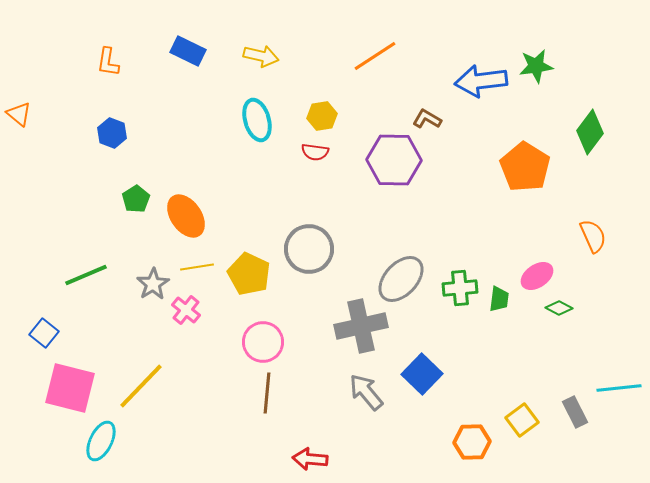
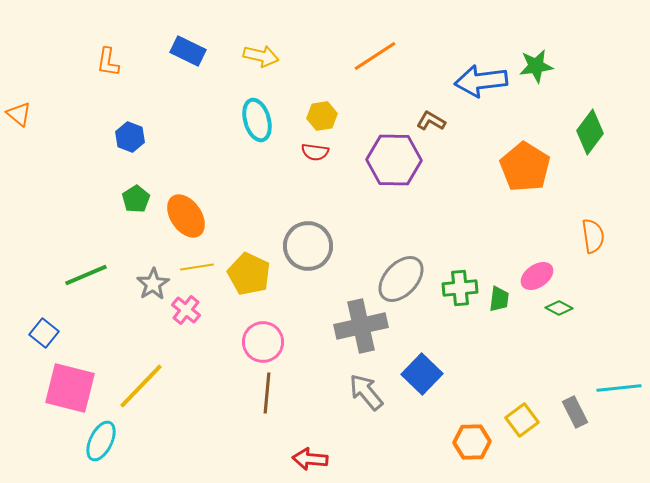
brown L-shape at (427, 119): moved 4 px right, 2 px down
blue hexagon at (112, 133): moved 18 px right, 4 px down
orange semicircle at (593, 236): rotated 16 degrees clockwise
gray circle at (309, 249): moved 1 px left, 3 px up
